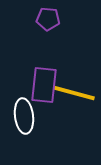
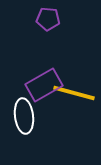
purple rectangle: rotated 54 degrees clockwise
